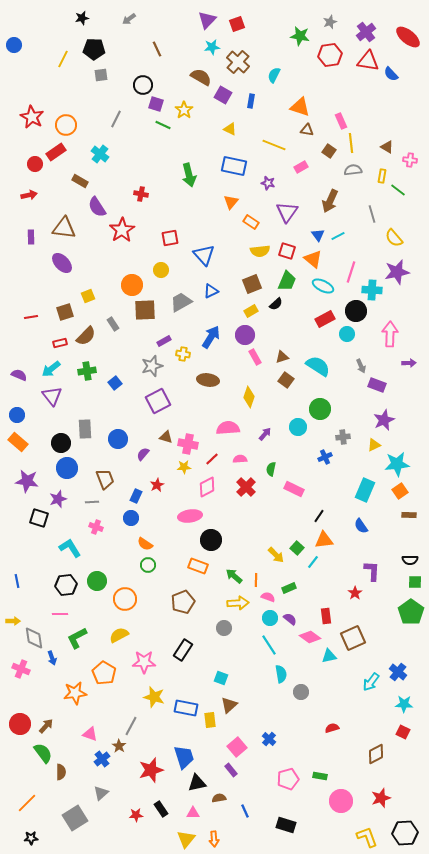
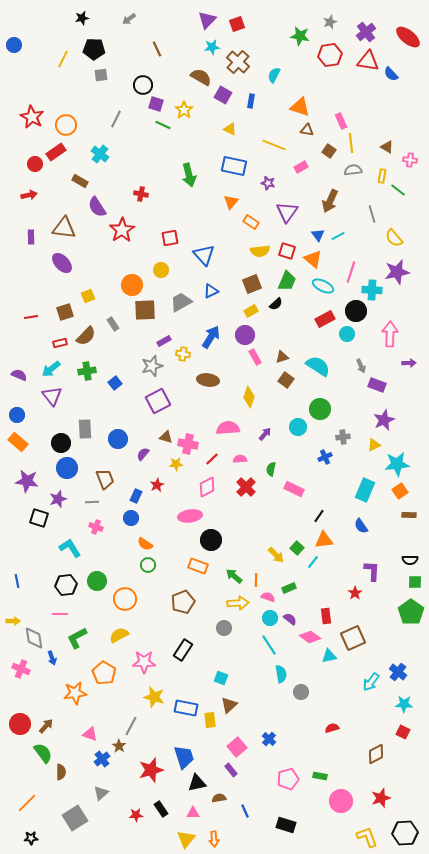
yellow star at (184, 467): moved 8 px left, 3 px up
